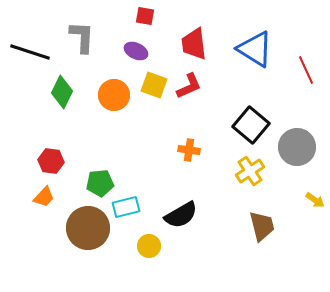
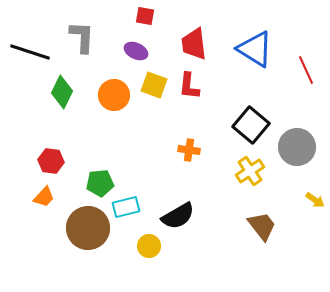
red L-shape: rotated 120 degrees clockwise
black semicircle: moved 3 px left, 1 px down
brown trapezoid: rotated 24 degrees counterclockwise
